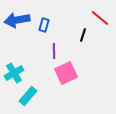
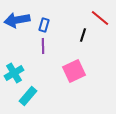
purple line: moved 11 px left, 5 px up
pink square: moved 8 px right, 2 px up
